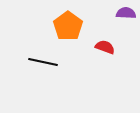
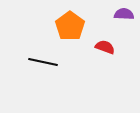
purple semicircle: moved 2 px left, 1 px down
orange pentagon: moved 2 px right
